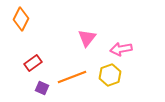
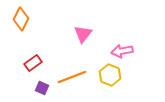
pink triangle: moved 4 px left, 4 px up
pink arrow: moved 1 px right, 2 px down
yellow hexagon: rotated 20 degrees counterclockwise
